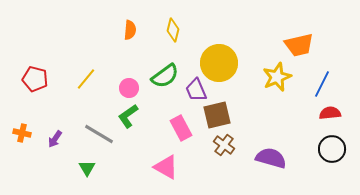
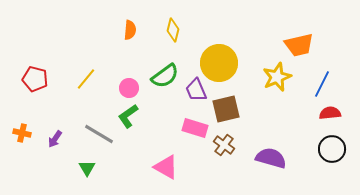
brown square: moved 9 px right, 6 px up
pink rectangle: moved 14 px right; rotated 45 degrees counterclockwise
